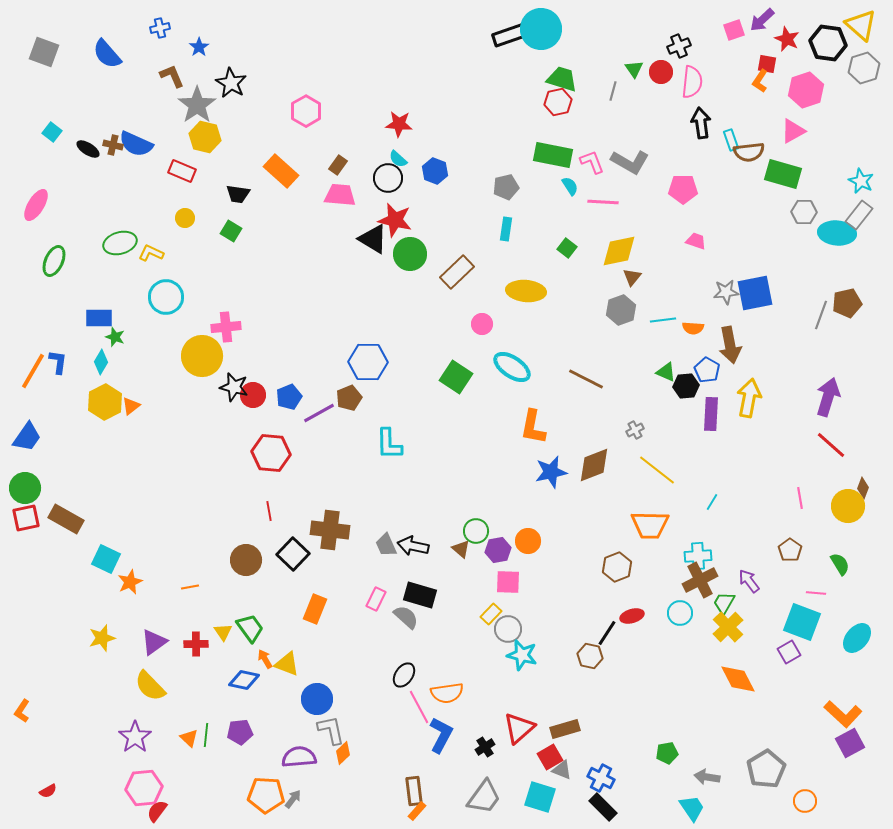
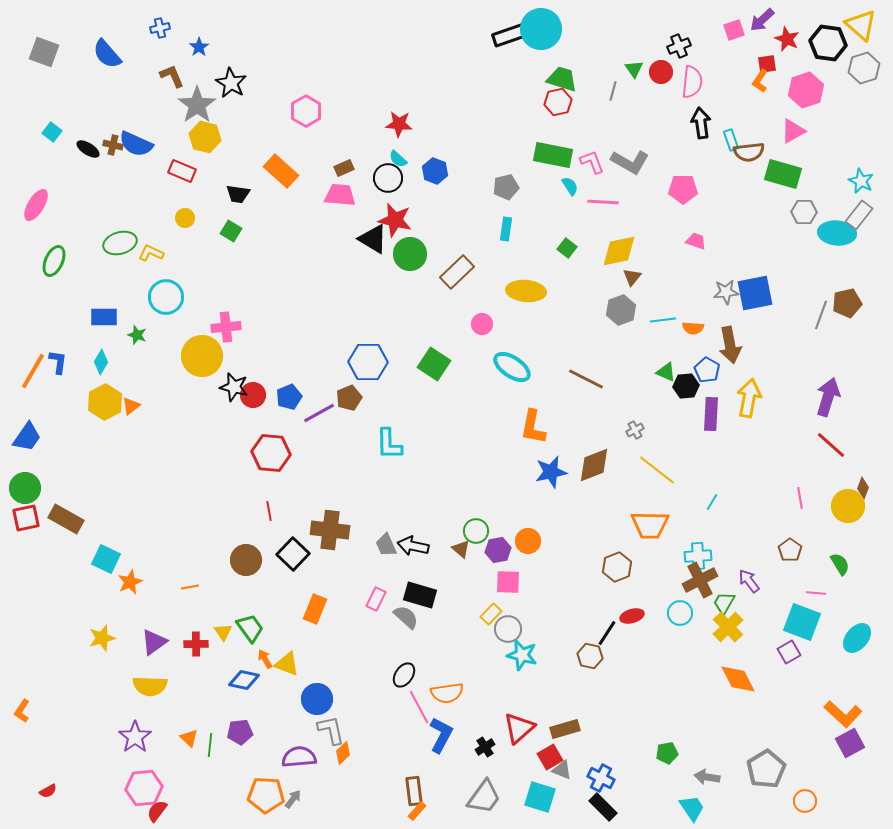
red square at (767, 64): rotated 18 degrees counterclockwise
brown rectangle at (338, 165): moved 6 px right, 3 px down; rotated 30 degrees clockwise
blue rectangle at (99, 318): moved 5 px right, 1 px up
green star at (115, 337): moved 22 px right, 2 px up
green square at (456, 377): moved 22 px left, 13 px up
yellow semicircle at (150, 686): rotated 44 degrees counterclockwise
green line at (206, 735): moved 4 px right, 10 px down
